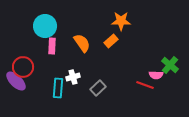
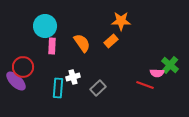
pink semicircle: moved 1 px right, 2 px up
